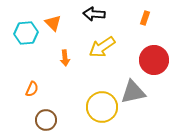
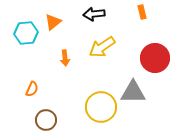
black arrow: rotated 10 degrees counterclockwise
orange rectangle: moved 3 px left, 6 px up; rotated 32 degrees counterclockwise
orange triangle: moved 1 px up; rotated 36 degrees clockwise
red circle: moved 1 px right, 2 px up
gray triangle: rotated 12 degrees clockwise
yellow circle: moved 1 px left
